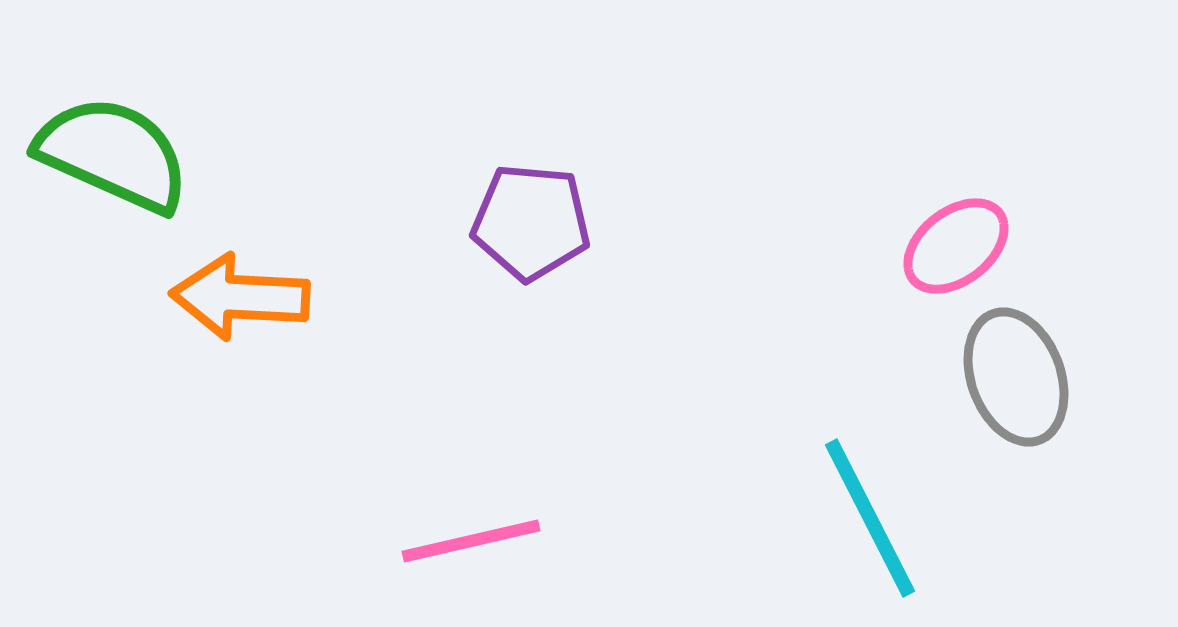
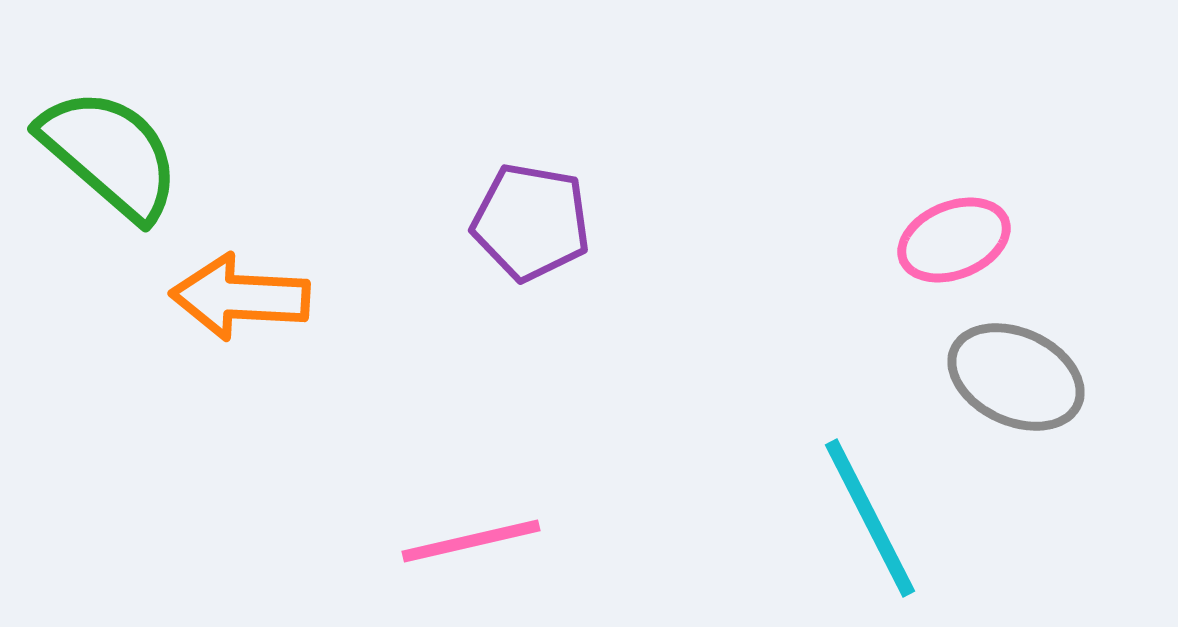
green semicircle: moved 3 px left; rotated 17 degrees clockwise
purple pentagon: rotated 5 degrees clockwise
pink ellipse: moved 2 px left, 6 px up; rotated 16 degrees clockwise
gray ellipse: rotated 45 degrees counterclockwise
